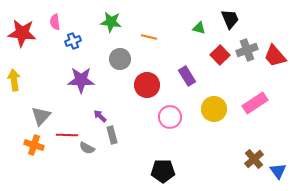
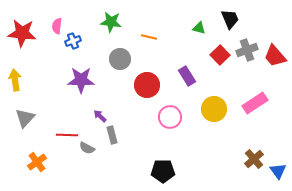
pink semicircle: moved 2 px right, 4 px down; rotated 14 degrees clockwise
yellow arrow: moved 1 px right
gray triangle: moved 16 px left, 2 px down
orange cross: moved 3 px right, 17 px down; rotated 36 degrees clockwise
